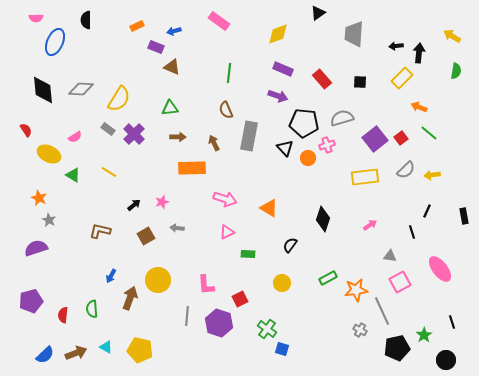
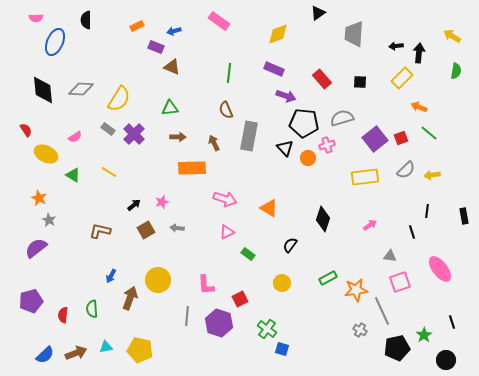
purple rectangle at (283, 69): moved 9 px left
purple arrow at (278, 96): moved 8 px right
red square at (401, 138): rotated 16 degrees clockwise
yellow ellipse at (49, 154): moved 3 px left
black line at (427, 211): rotated 16 degrees counterclockwise
brown square at (146, 236): moved 6 px up
purple semicircle at (36, 248): rotated 20 degrees counterclockwise
green rectangle at (248, 254): rotated 32 degrees clockwise
pink square at (400, 282): rotated 10 degrees clockwise
cyan triangle at (106, 347): rotated 40 degrees counterclockwise
